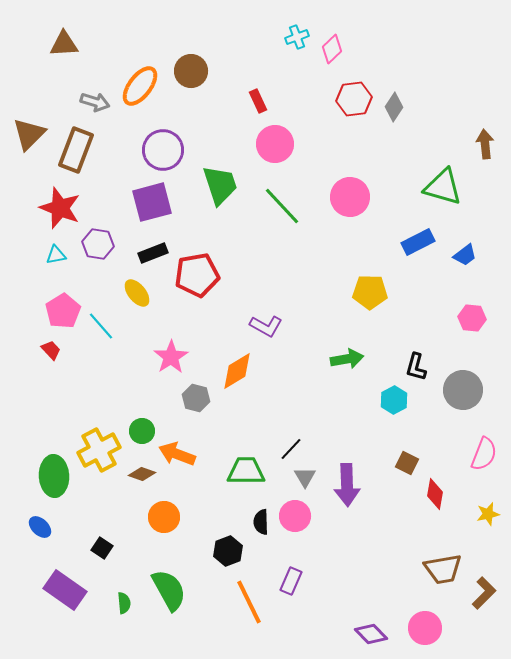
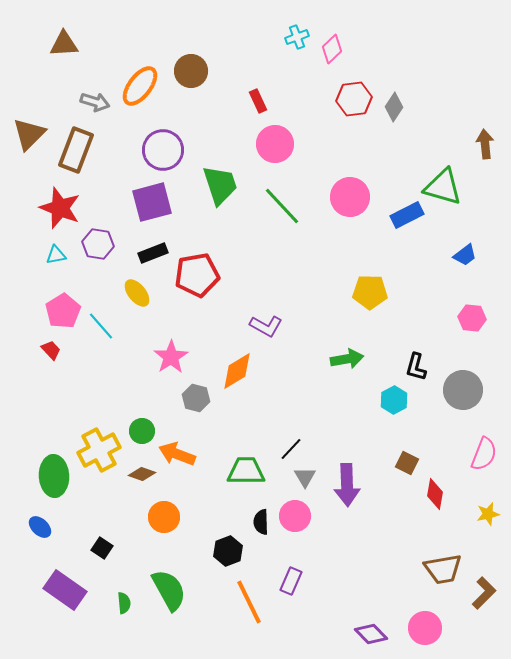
blue rectangle at (418, 242): moved 11 px left, 27 px up
